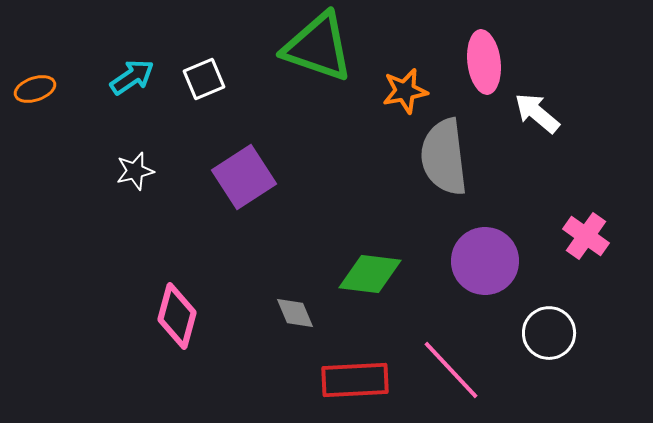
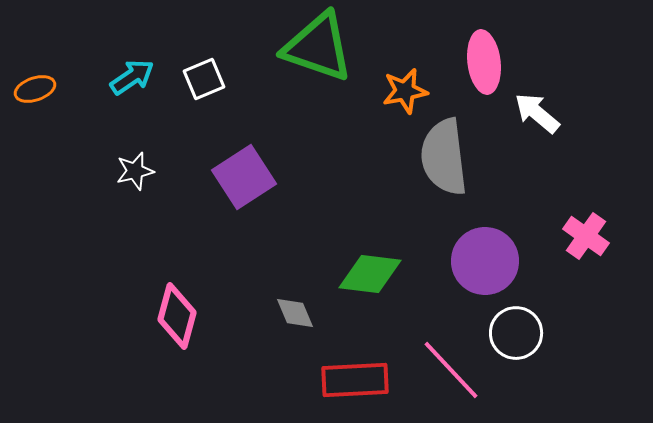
white circle: moved 33 px left
